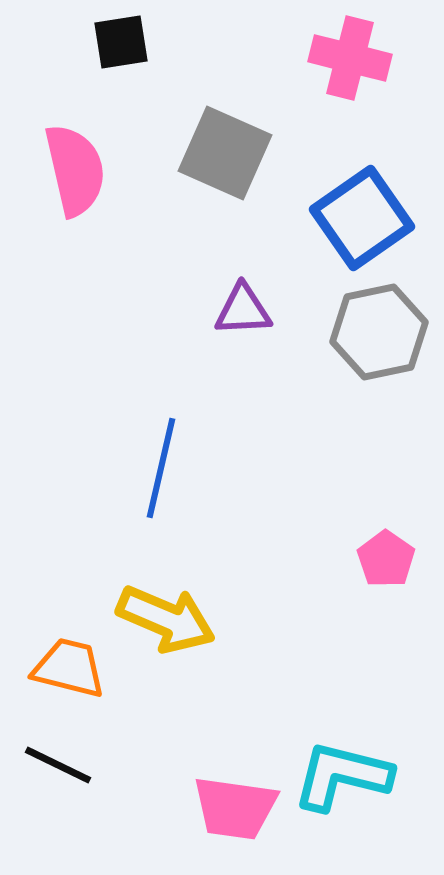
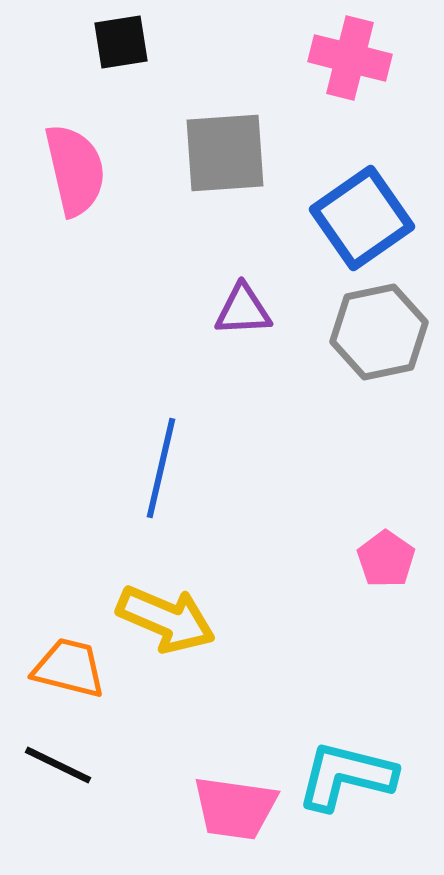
gray square: rotated 28 degrees counterclockwise
cyan L-shape: moved 4 px right
